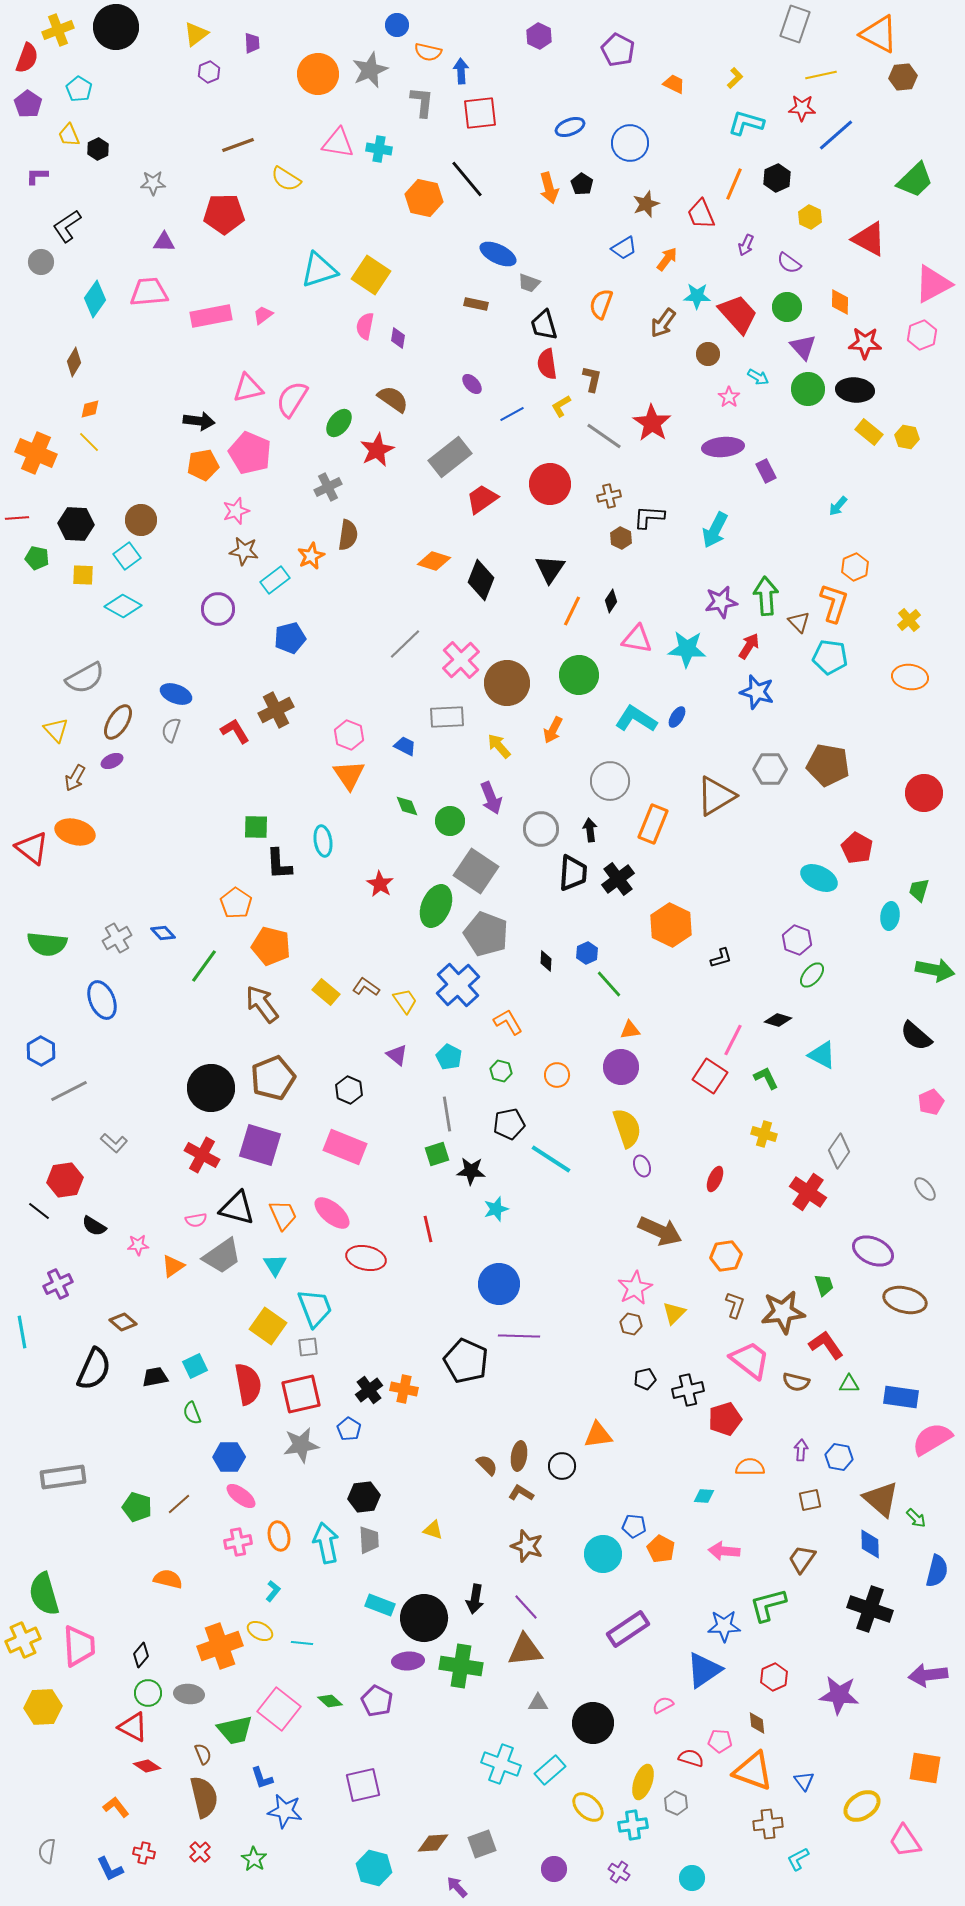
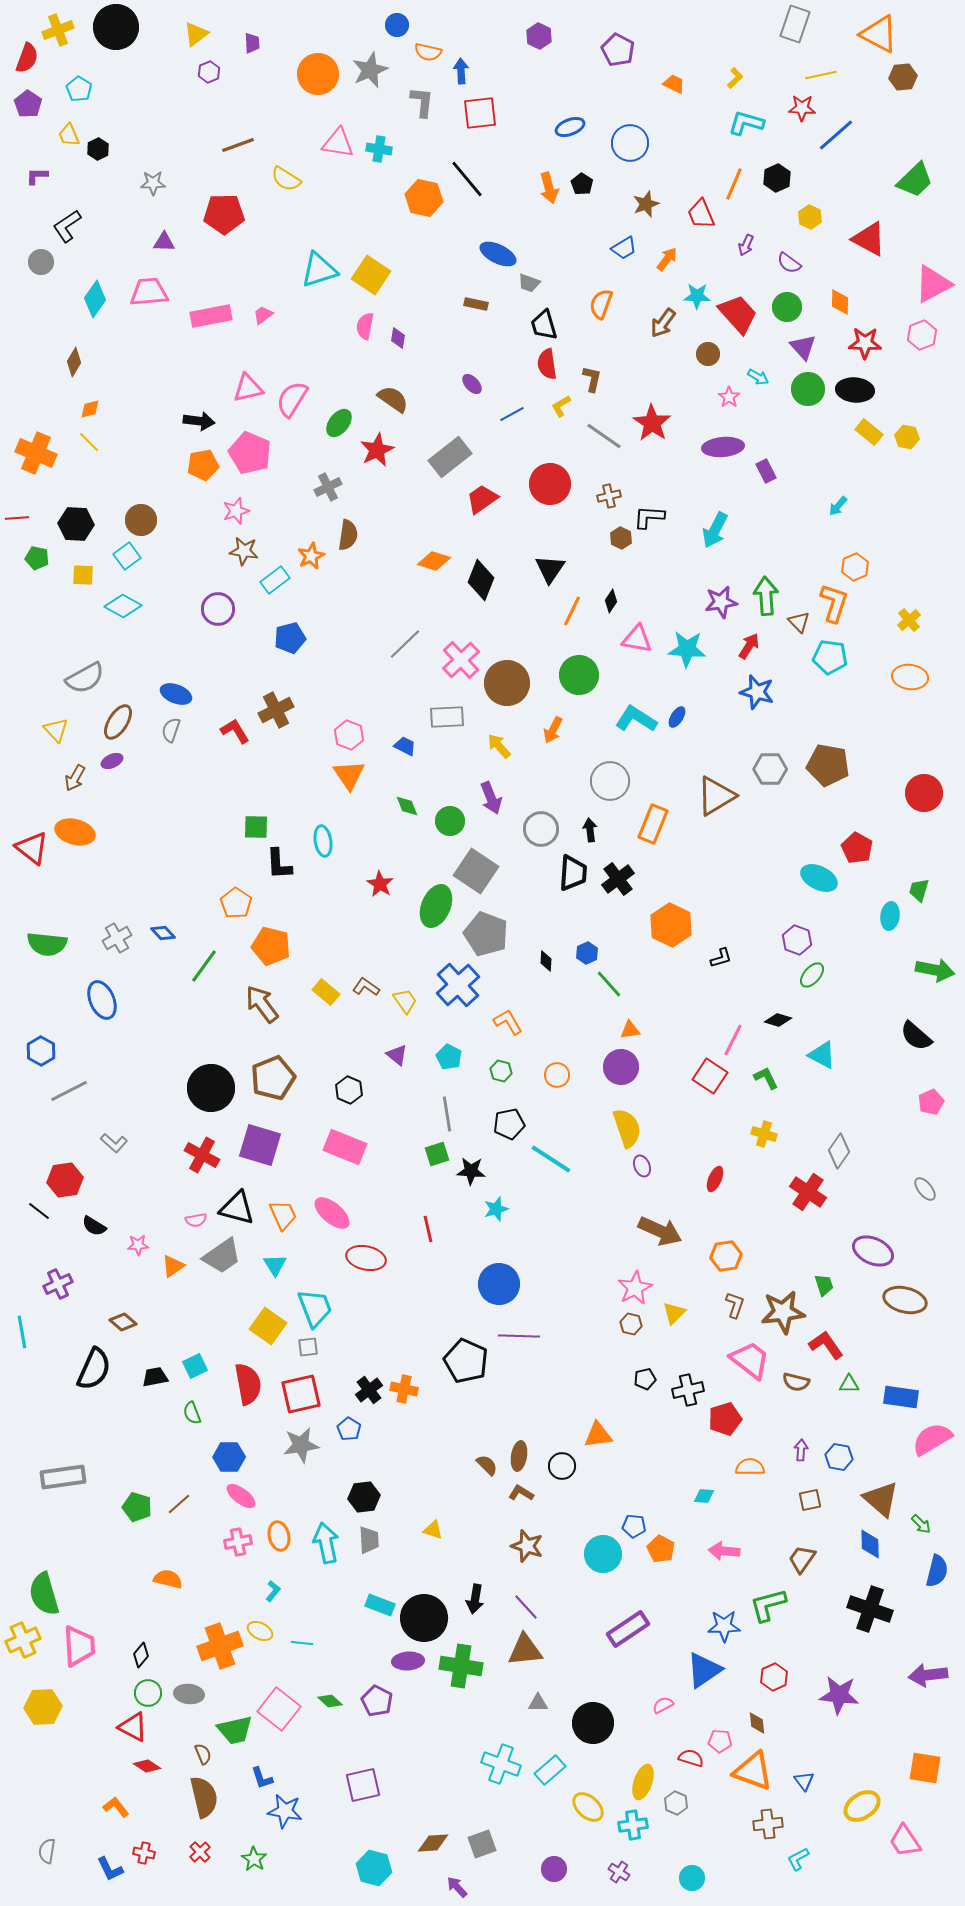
green arrow at (916, 1518): moved 5 px right, 6 px down
